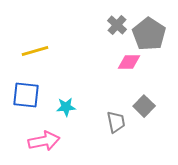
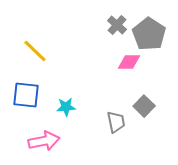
yellow line: rotated 60 degrees clockwise
